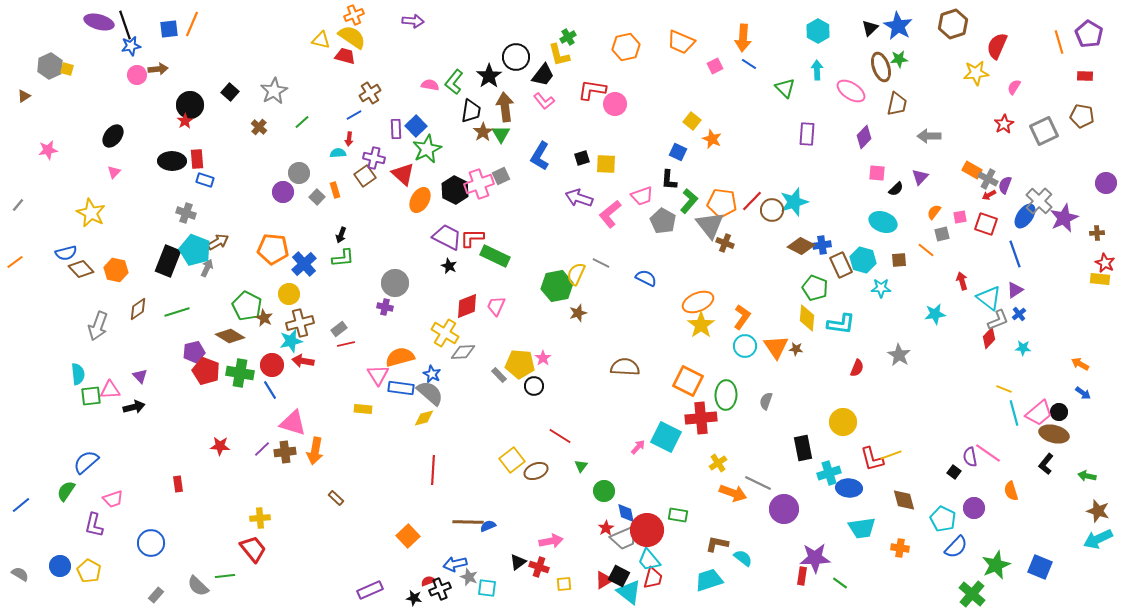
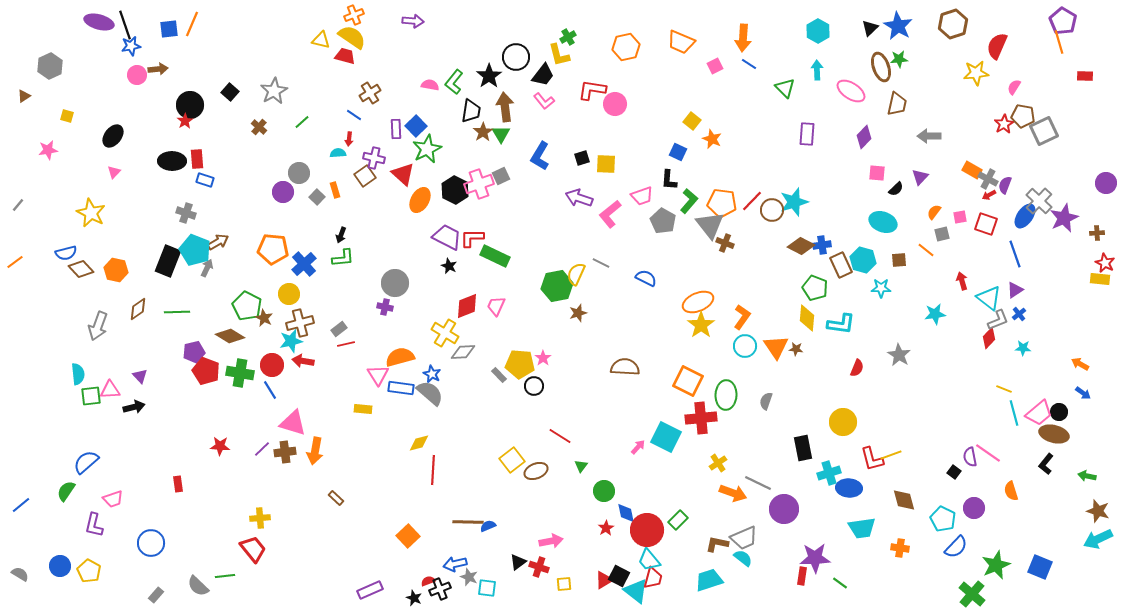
purple pentagon at (1089, 34): moved 26 px left, 13 px up
yellow square at (67, 69): moved 47 px down
blue line at (354, 115): rotated 63 degrees clockwise
brown pentagon at (1082, 116): moved 59 px left
green line at (177, 312): rotated 15 degrees clockwise
yellow diamond at (424, 418): moved 5 px left, 25 px down
green rectangle at (678, 515): moved 5 px down; rotated 54 degrees counterclockwise
gray trapezoid at (624, 538): moved 120 px right
cyan triangle at (629, 592): moved 7 px right, 1 px up
black star at (414, 598): rotated 14 degrees clockwise
